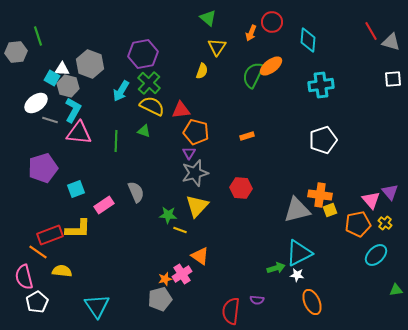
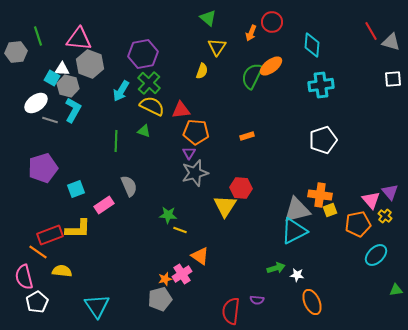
cyan diamond at (308, 40): moved 4 px right, 5 px down
green semicircle at (253, 75): moved 1 px left, 1 px down
orange pentagon at (196, 132): rotated 10 degrees counterclockwise
pink triangle at (79, 133): moved 94 px up
gray semicircle at (136, 192): moved 7 px left, 6 px up
yellow triangle at (197, 206): moved 28 px right; rotated 10 degrees counterclockwise
yellow cross at (385, 223): moved 7 px up
cyan triangle at (299, 253): moved 5 px left, 22 px up
